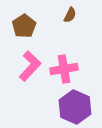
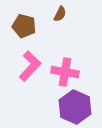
brown semicircle: moved 10 px left, 1 px up
brown pentagon: rotated 25 degrees counterclockwise
pink cross: moved 1 px right, 3 px down; rotated 20 degrees clockwise
